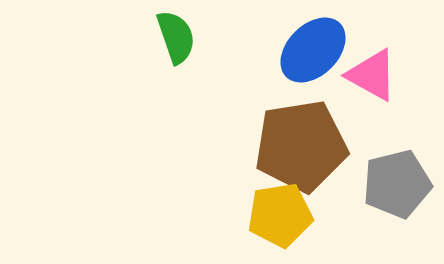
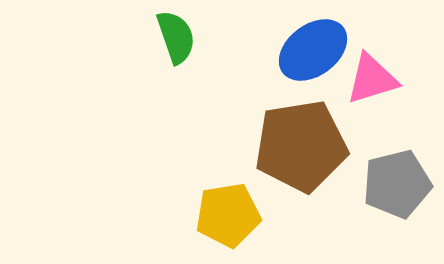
blue ellipse: rotated 8 degrees clockwise
pink triangle: moved 4 px down; rotated 46 degrees counterclockwise
yellow pentagon: moved 52 px left
